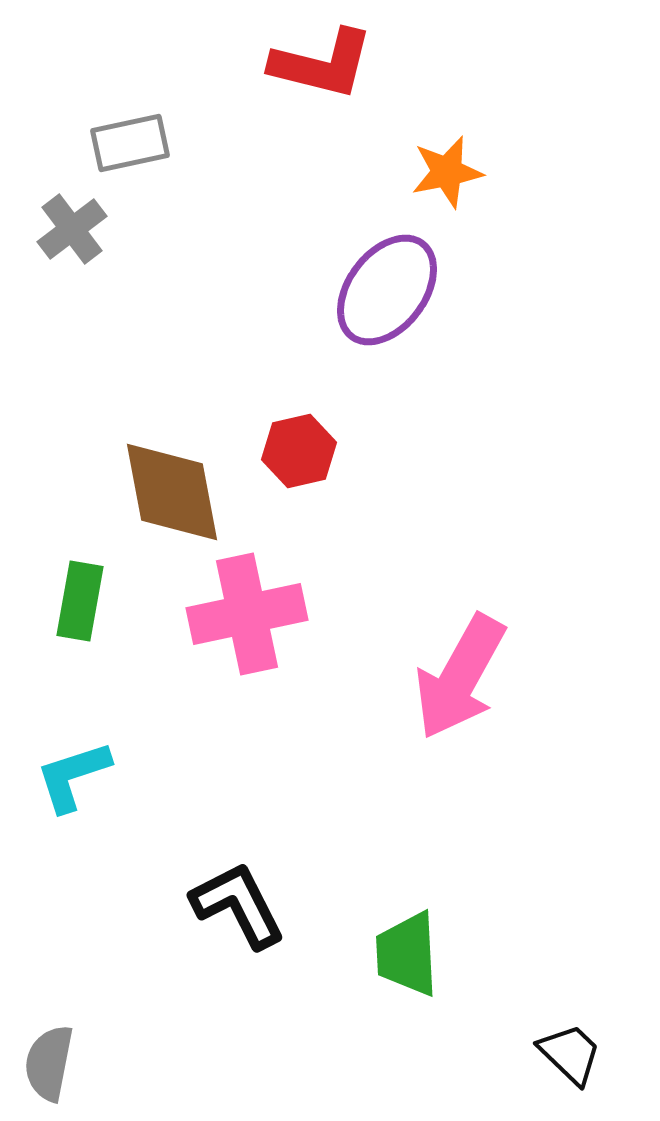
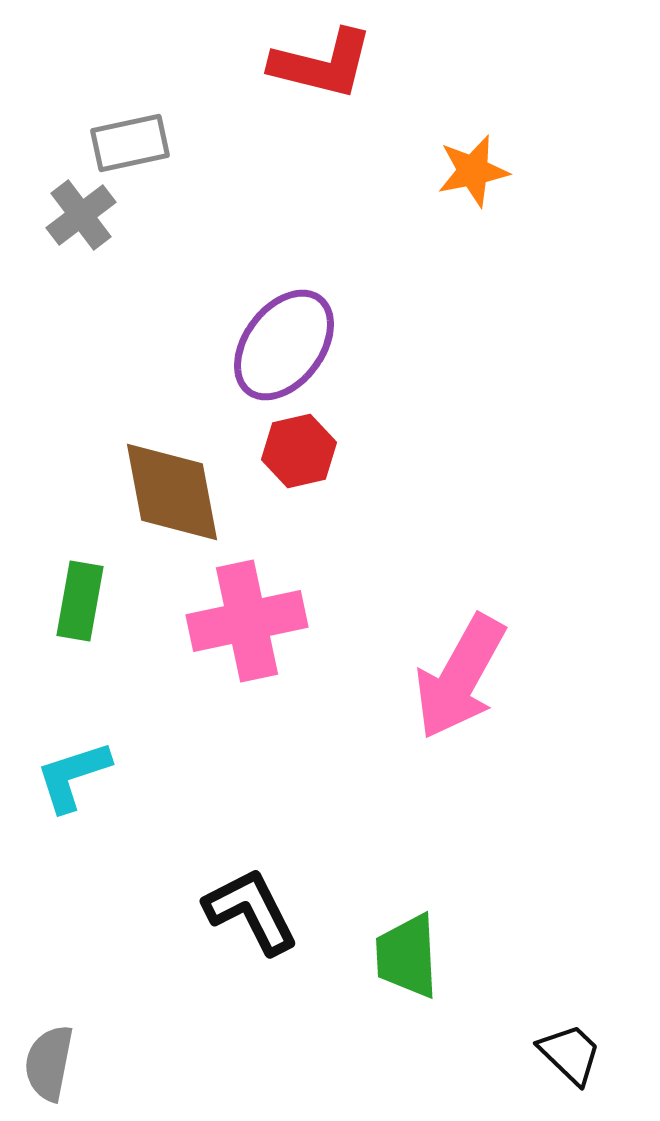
orange star: moved 26 px right, 1 px up
gray cross: moved 9 px right, 14 px up
purple ellipse: moved 103 px left, 55 px down
pink cross: moved 7 px down
black L-shape: moved 13 px right, 6 px down
green trapezoid: moved 2 px down
